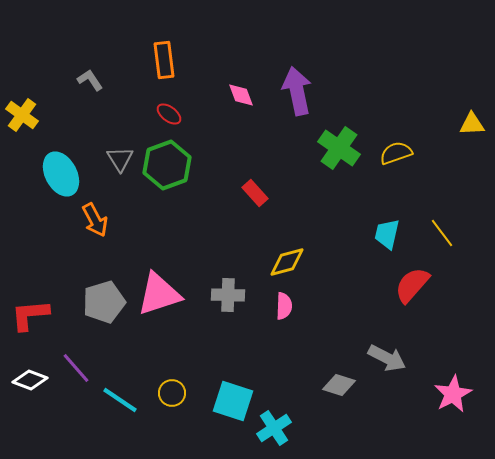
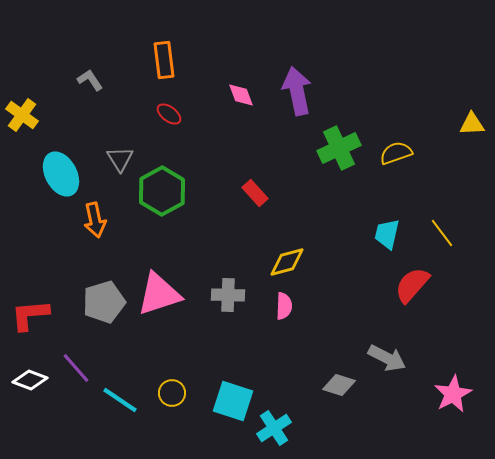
green cross: rotated 30 degrees clockwise
green hexagon: moved 5 px left, 26 px down; rotated 9 degrees counterclockwise
orange arrow: rotated 16 degrees clockwise
